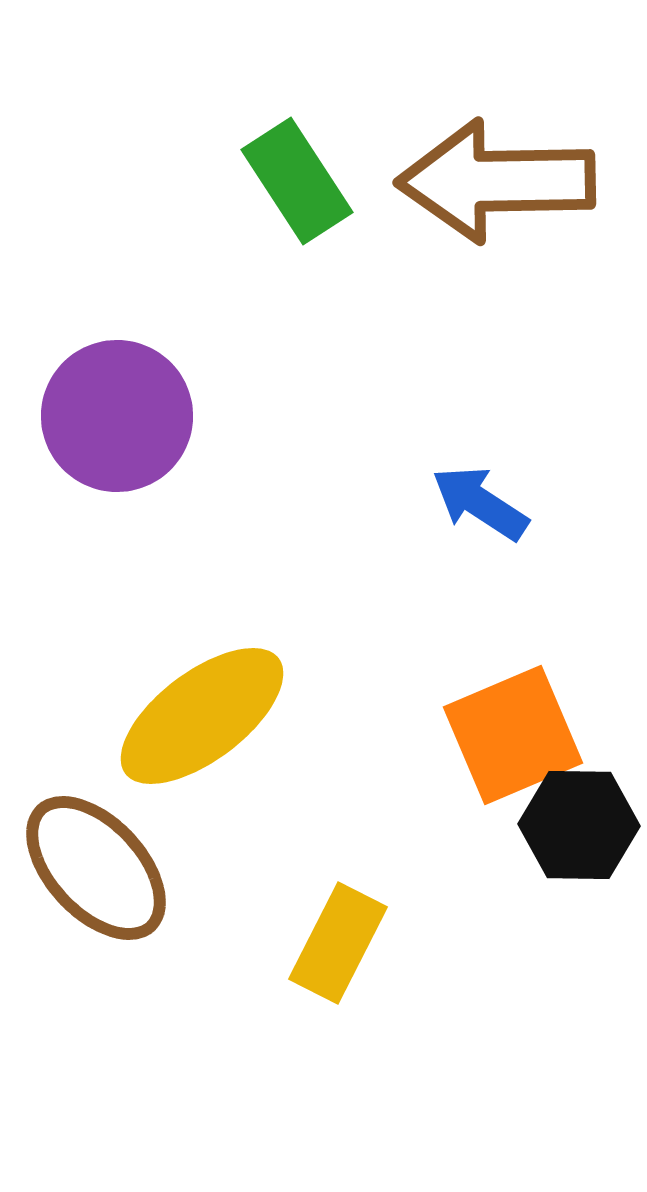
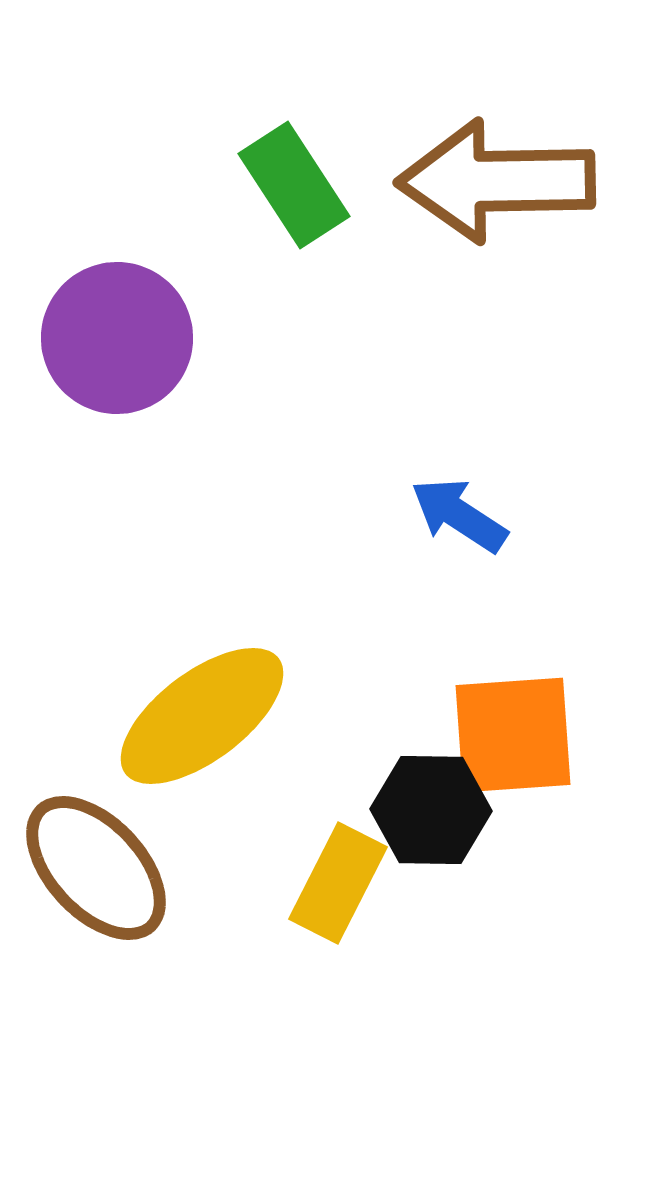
green rectangle: moved 3 px left, 4 px down
purple circle: moved 78 px up
blue arrow: moved 21 px left, 12 px down
orange square: rotated 19 degrees clockwise
black hexagon: moved 148 px left, 15 px up
yellow rectangle: moved 60 px up
